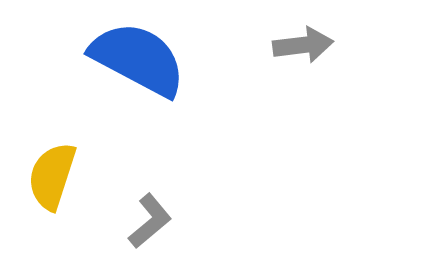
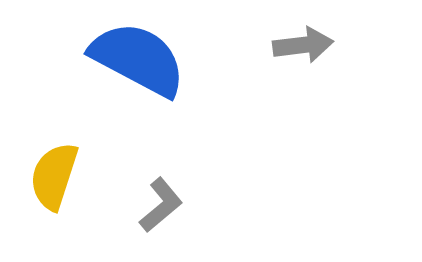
yellow semicircle: moved 2 px right
gray L-shape: moved 11 px right, 16 px up
